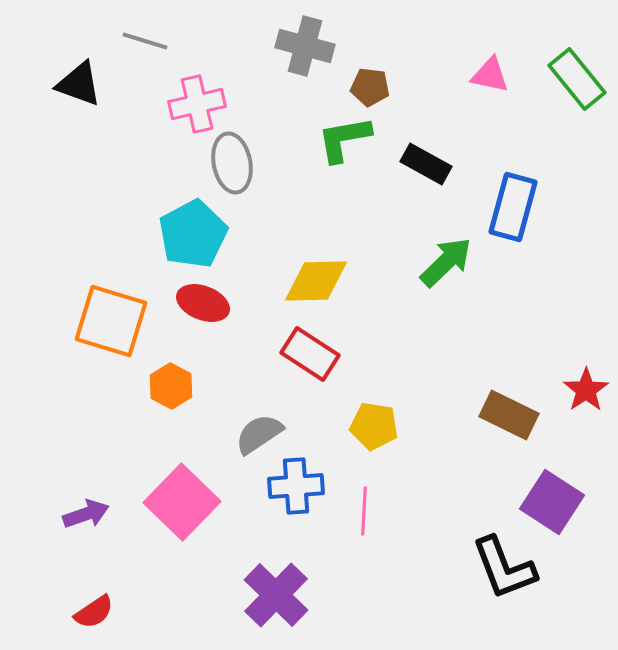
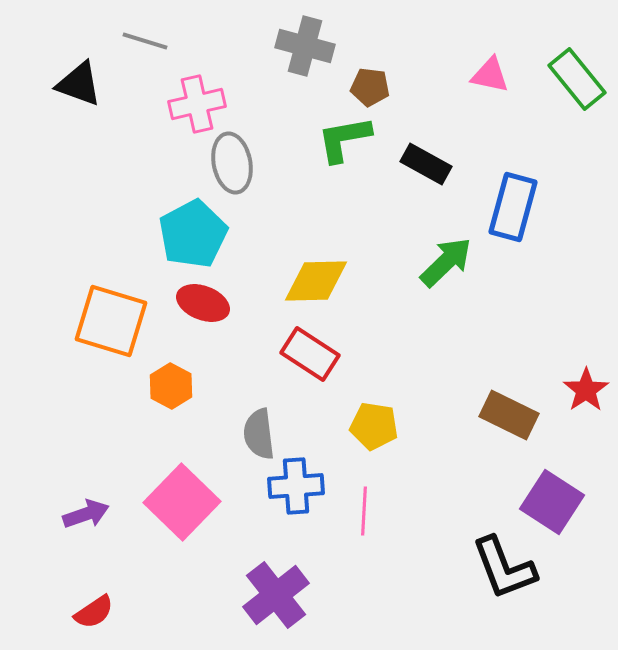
gray semicircle: rotated 63 degrees counterclockwise
purple cross: rotated 8 degrees clockwise
